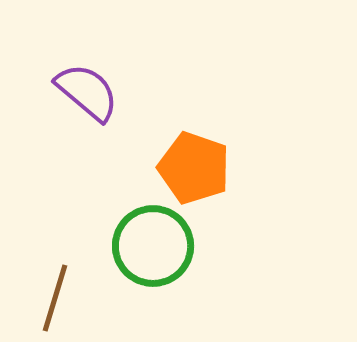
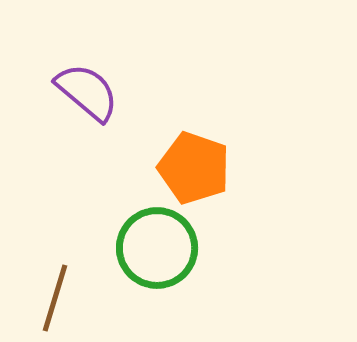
green circle: moved 4 px right, 2 px down
